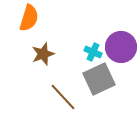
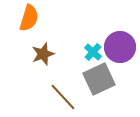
purple circle: moved 1 px left
cyan cross: rotated 18 degrees clockwise
